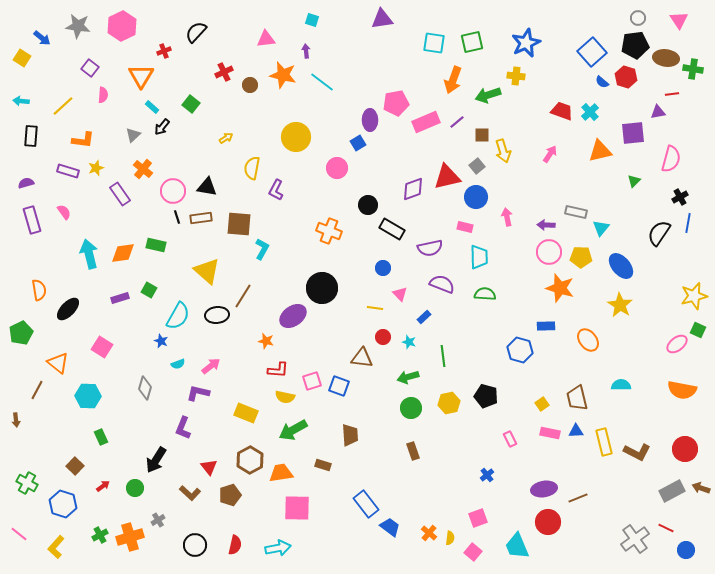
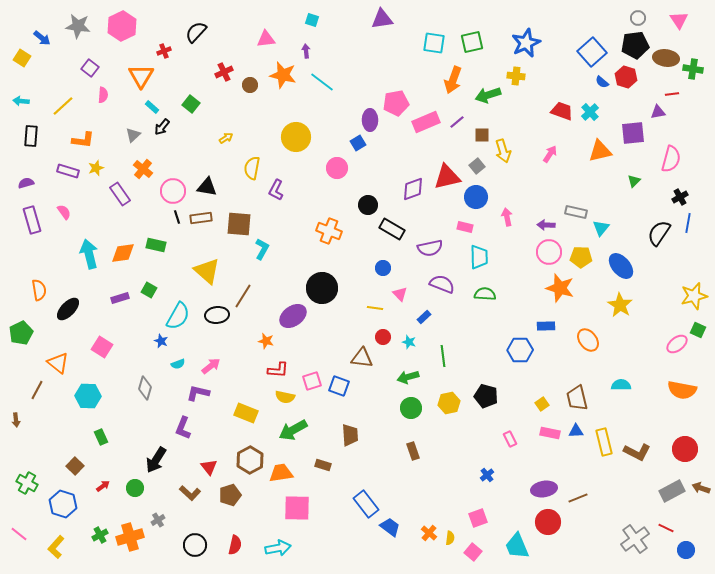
blue hexagon at (520, 350): rotated 15 degrees counterclockwise
